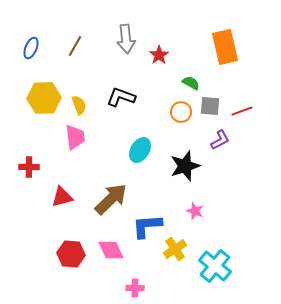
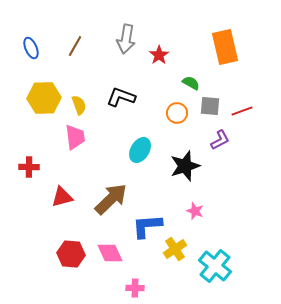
gray arrow: rotated 16 degrees clockwise
blue ellipse: rotated 45 degrees counterclockwise
orange circle: moved 4 px left, 1 px down
pink diamond: moved 1 px left, 3 px down
